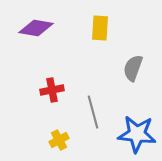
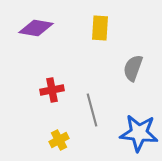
gray line: moved 1 px left, 2 px up
blue star: moved 2 px right, 1 px up
